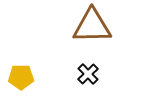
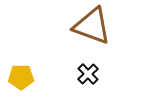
brown triangle: rotated 21 degrees clockwise
